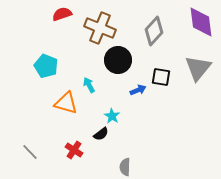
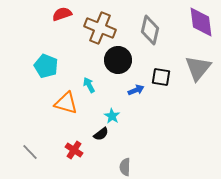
gray diamond: moved 4 px left, 1 px up; rotated 28 degrees counterclockwise
blue arrow: moved 2 px left
